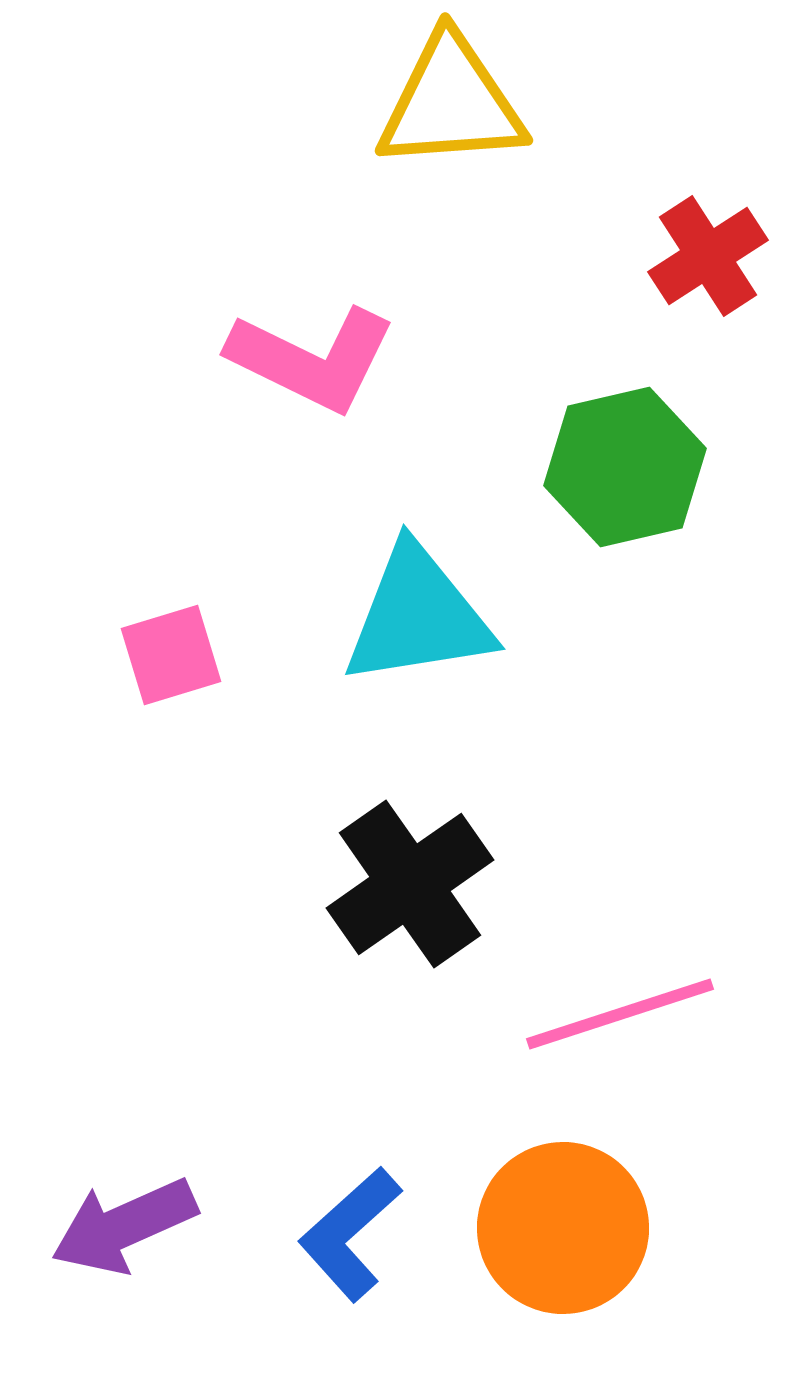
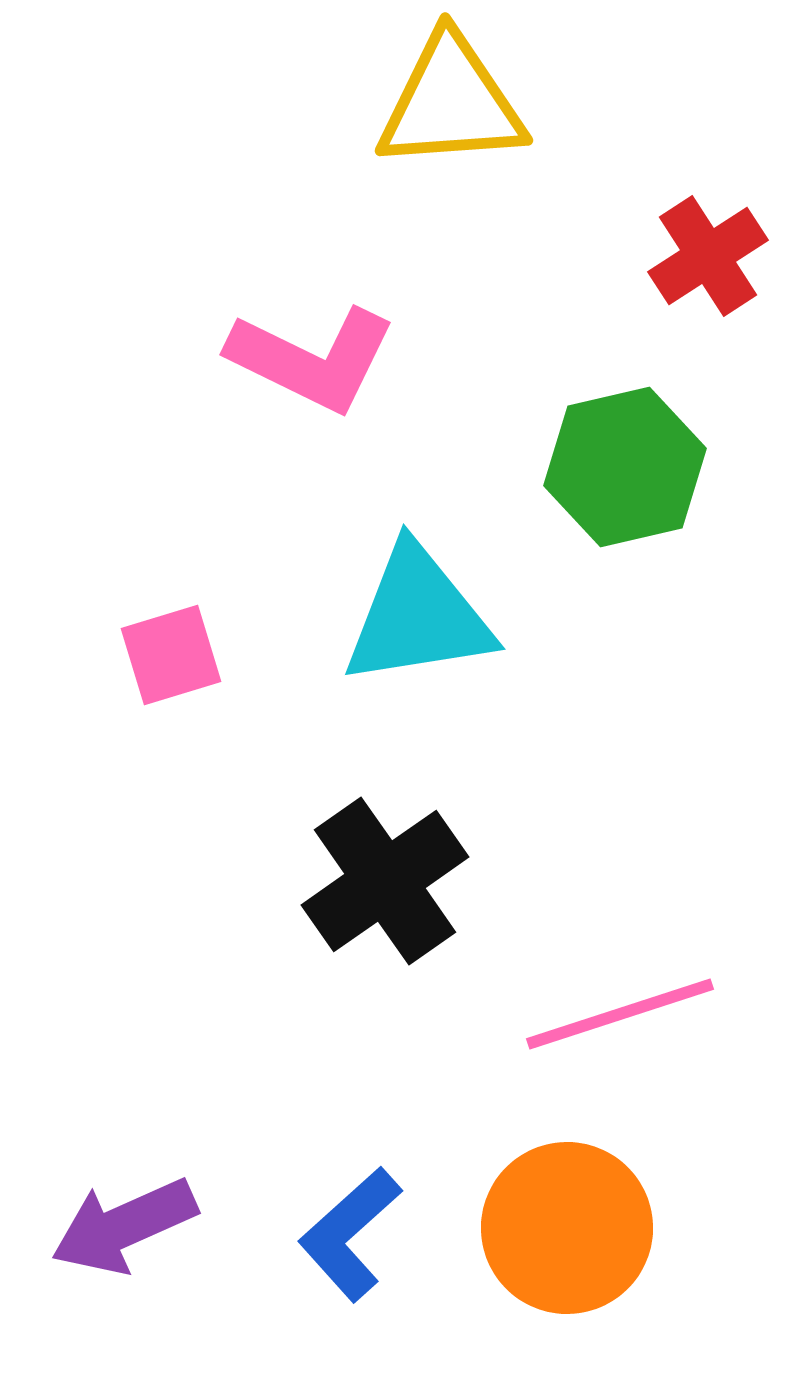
black cross: moved 25 px left, 3 px up
orange circle: moved 4 px right
